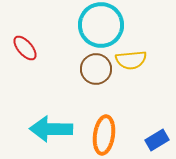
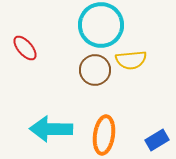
brown circle: moved 1 px left, 1 px down
